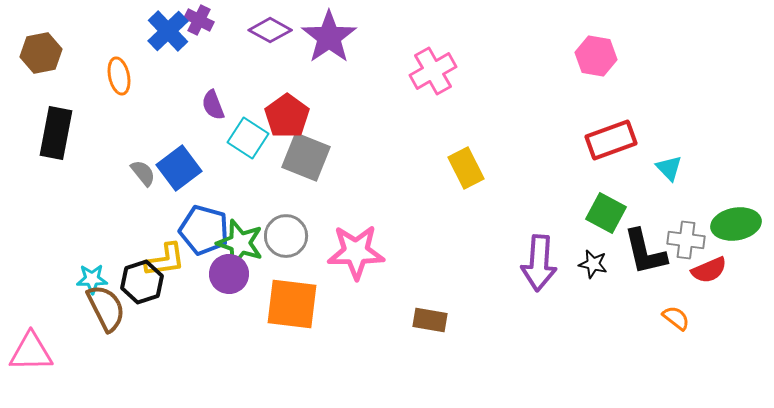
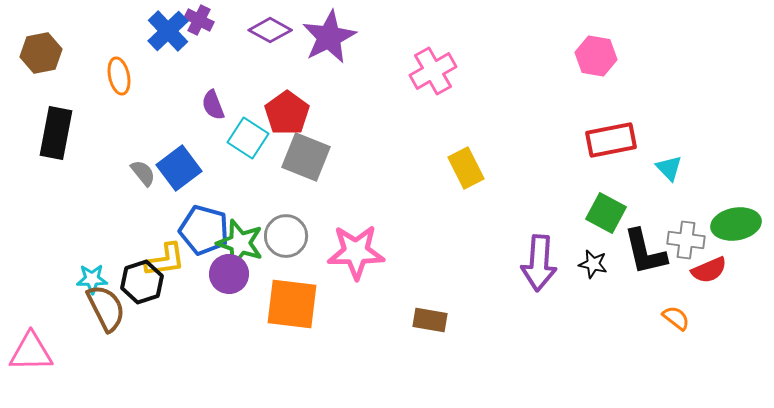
purple star: rotated 8 degrees clockwise
red pentagon: moved 3 px up
red rectangle: rotated 9 degrees clockwise
